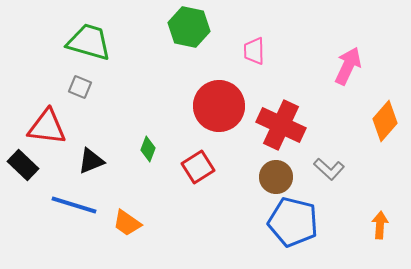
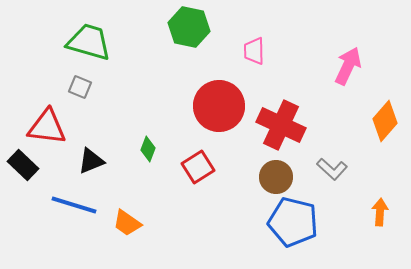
gray L-shape: moved 3 px right
orange arrow: moved 13 px up
